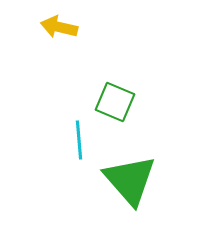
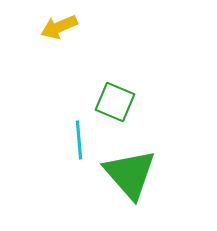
yellow arrow: rotated 36 degrees counterclockwise
green triangle: moved 6 px up
